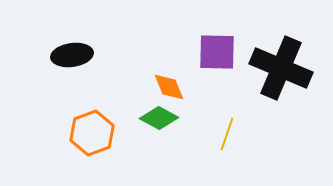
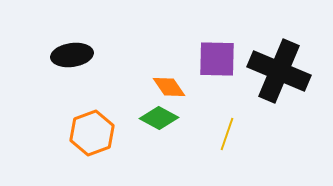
purple square: moved 7 px down
black cross: moved 2 px left, 3 px down
orange diamond: rotated 12 degrees counterclockwise
